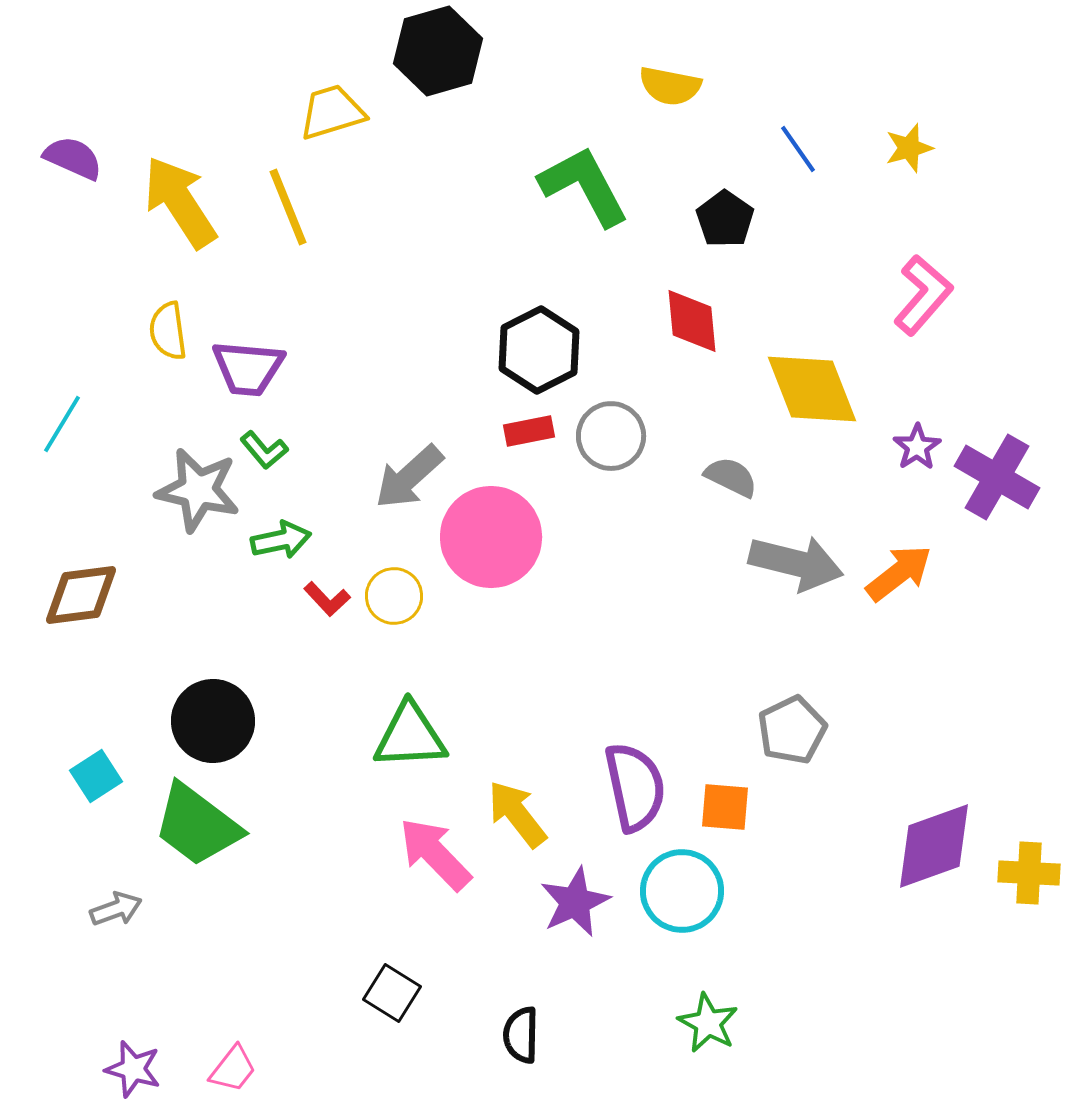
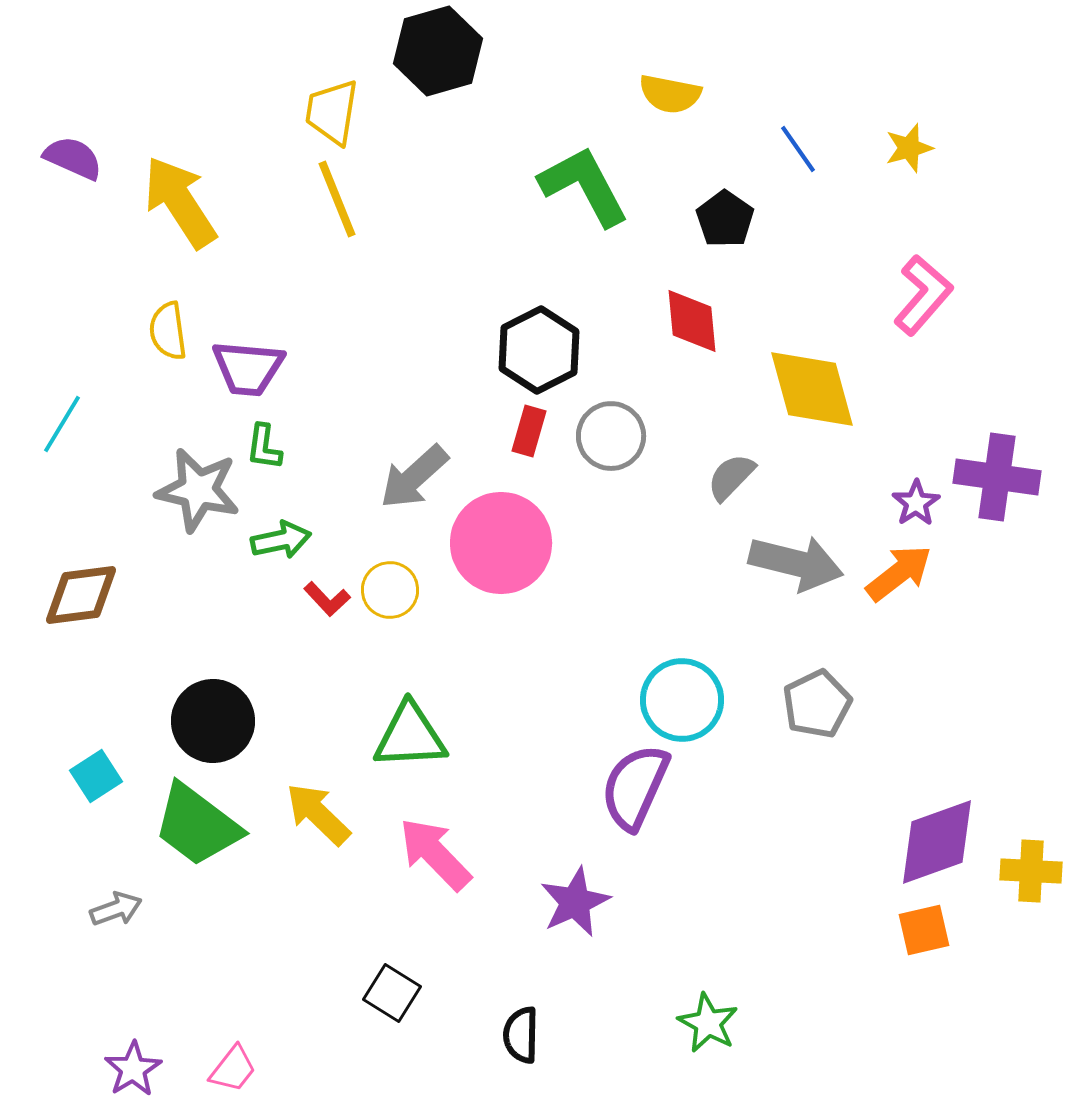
yellow semicircle at (670, 86): moved 8 px down
yellow trapezoid at (332, 112): rotated 64 degrees counterclockwise
yellow line at (288, 207): moved 49 px right, 8 px up
yellow diamond at (812, 389): rotated 6 degrees clockwise
red rectangle at (529, 431): rotated 63 degrees counterclockwise
purple star at (917, 447): moved 1 px left, 56 px down
green L-shape at (264, 450): moved 3 px up; rotated 48 degrees clockwise
gray arrow at (409, 477): moved 5 px right
gray semicircle at (731, 477): rotated 72 degrees counterclockwise
purple cross at (997, 477): rotated 22 degrees counterclockwise
pink circle at (491, 537): moved 10 px right, 6 px down
yellow circle at (394, 596): moved 4 px left, 6 px up
gray pentagon at (792, 730): moved 25 px right, 26 px up
purple semicircle at (635, 787): rotated 144 degrees counterclockwise
orange square at (725, 807): moved 199 px right, 123 px down; rotated 18 degrees counterclockwise
yellow arrow at (517, 814): moved 199 px left; rotated 8 degrees counterclockwise
purple diamond at (934, 846): moved 3 px right, 4 px up
yellow cross at (1029, 873): moved 2 px right, 2 px up
cyan circle at (682, 891): moved 191 px up
purple star at (133, 1069): rotated 24 degrees clockwise
